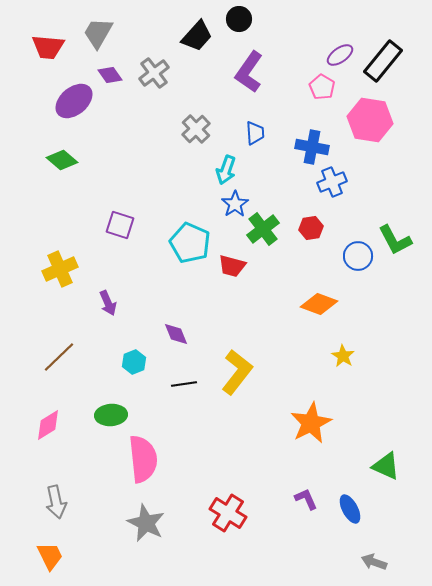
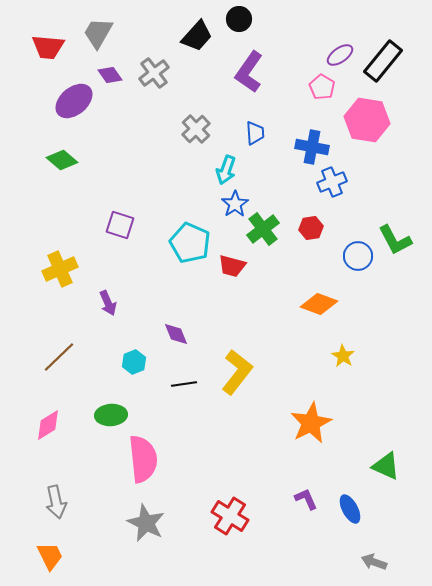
pink hexagon at (370, 120): moved 3 px left
red cross at (228, 513): moved 2 px right, 3 px down
